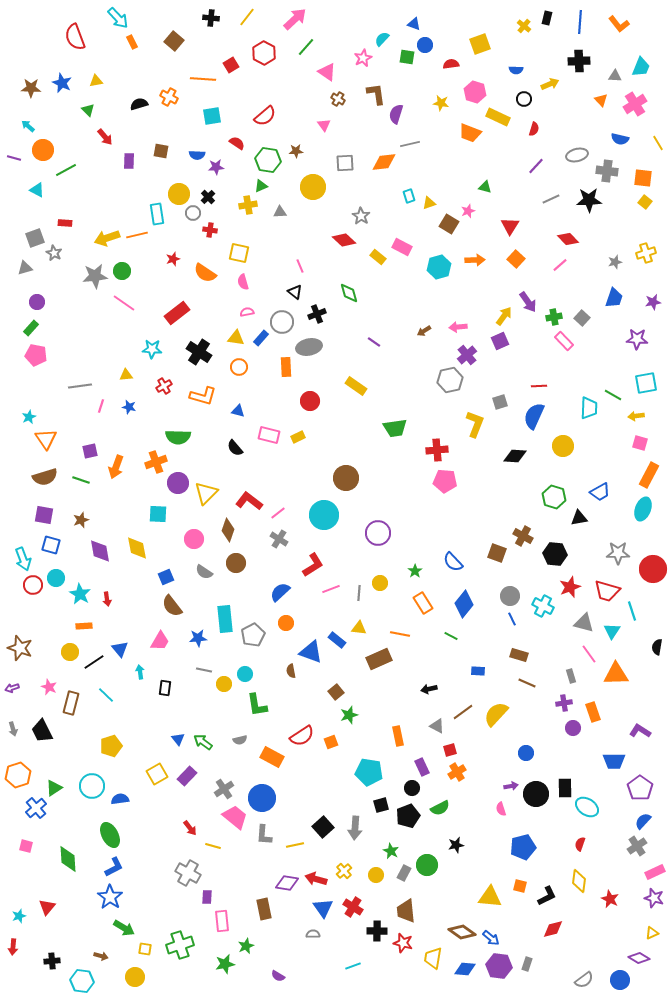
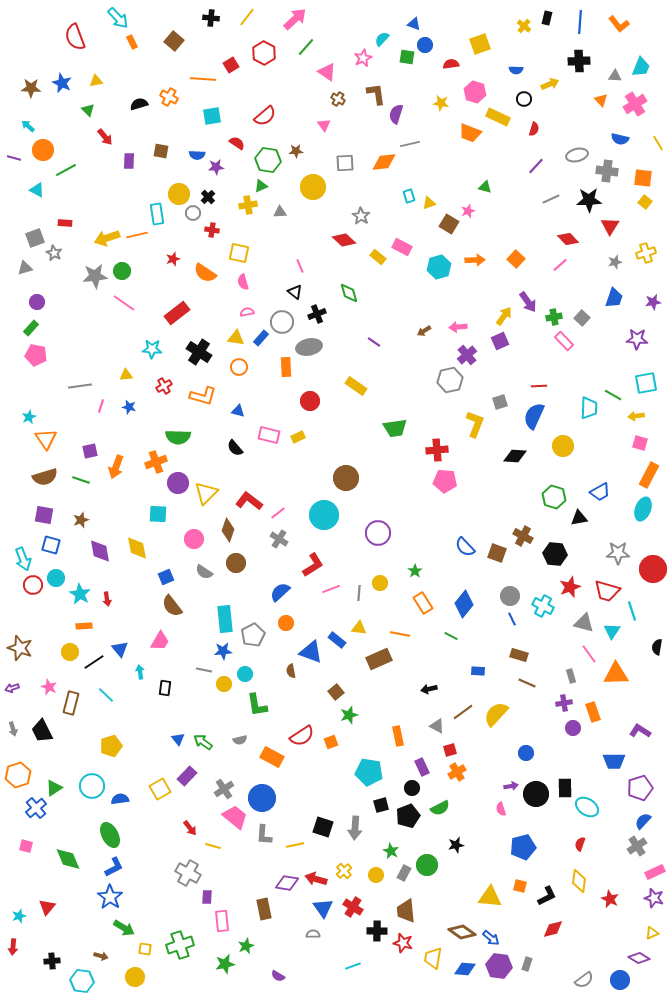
red triangle at (510, 226): moved 100 px right
red cross at (210, 230): moved 2 px right
blue semicircle at (453, 562): moved 12 px right, 15 px up
blue star at (198, 638): moved 25 px right, 13 px down
yellow square at (157, 774): moved 3 px right, 15 px down
purple pentagon at (640, 788): rotated 20 degrees clockwise
black square at (323, 827): rotated 30 degrees counterclockwise
green diamond at (68, 859): rotated 20 degrees counterclockwise
